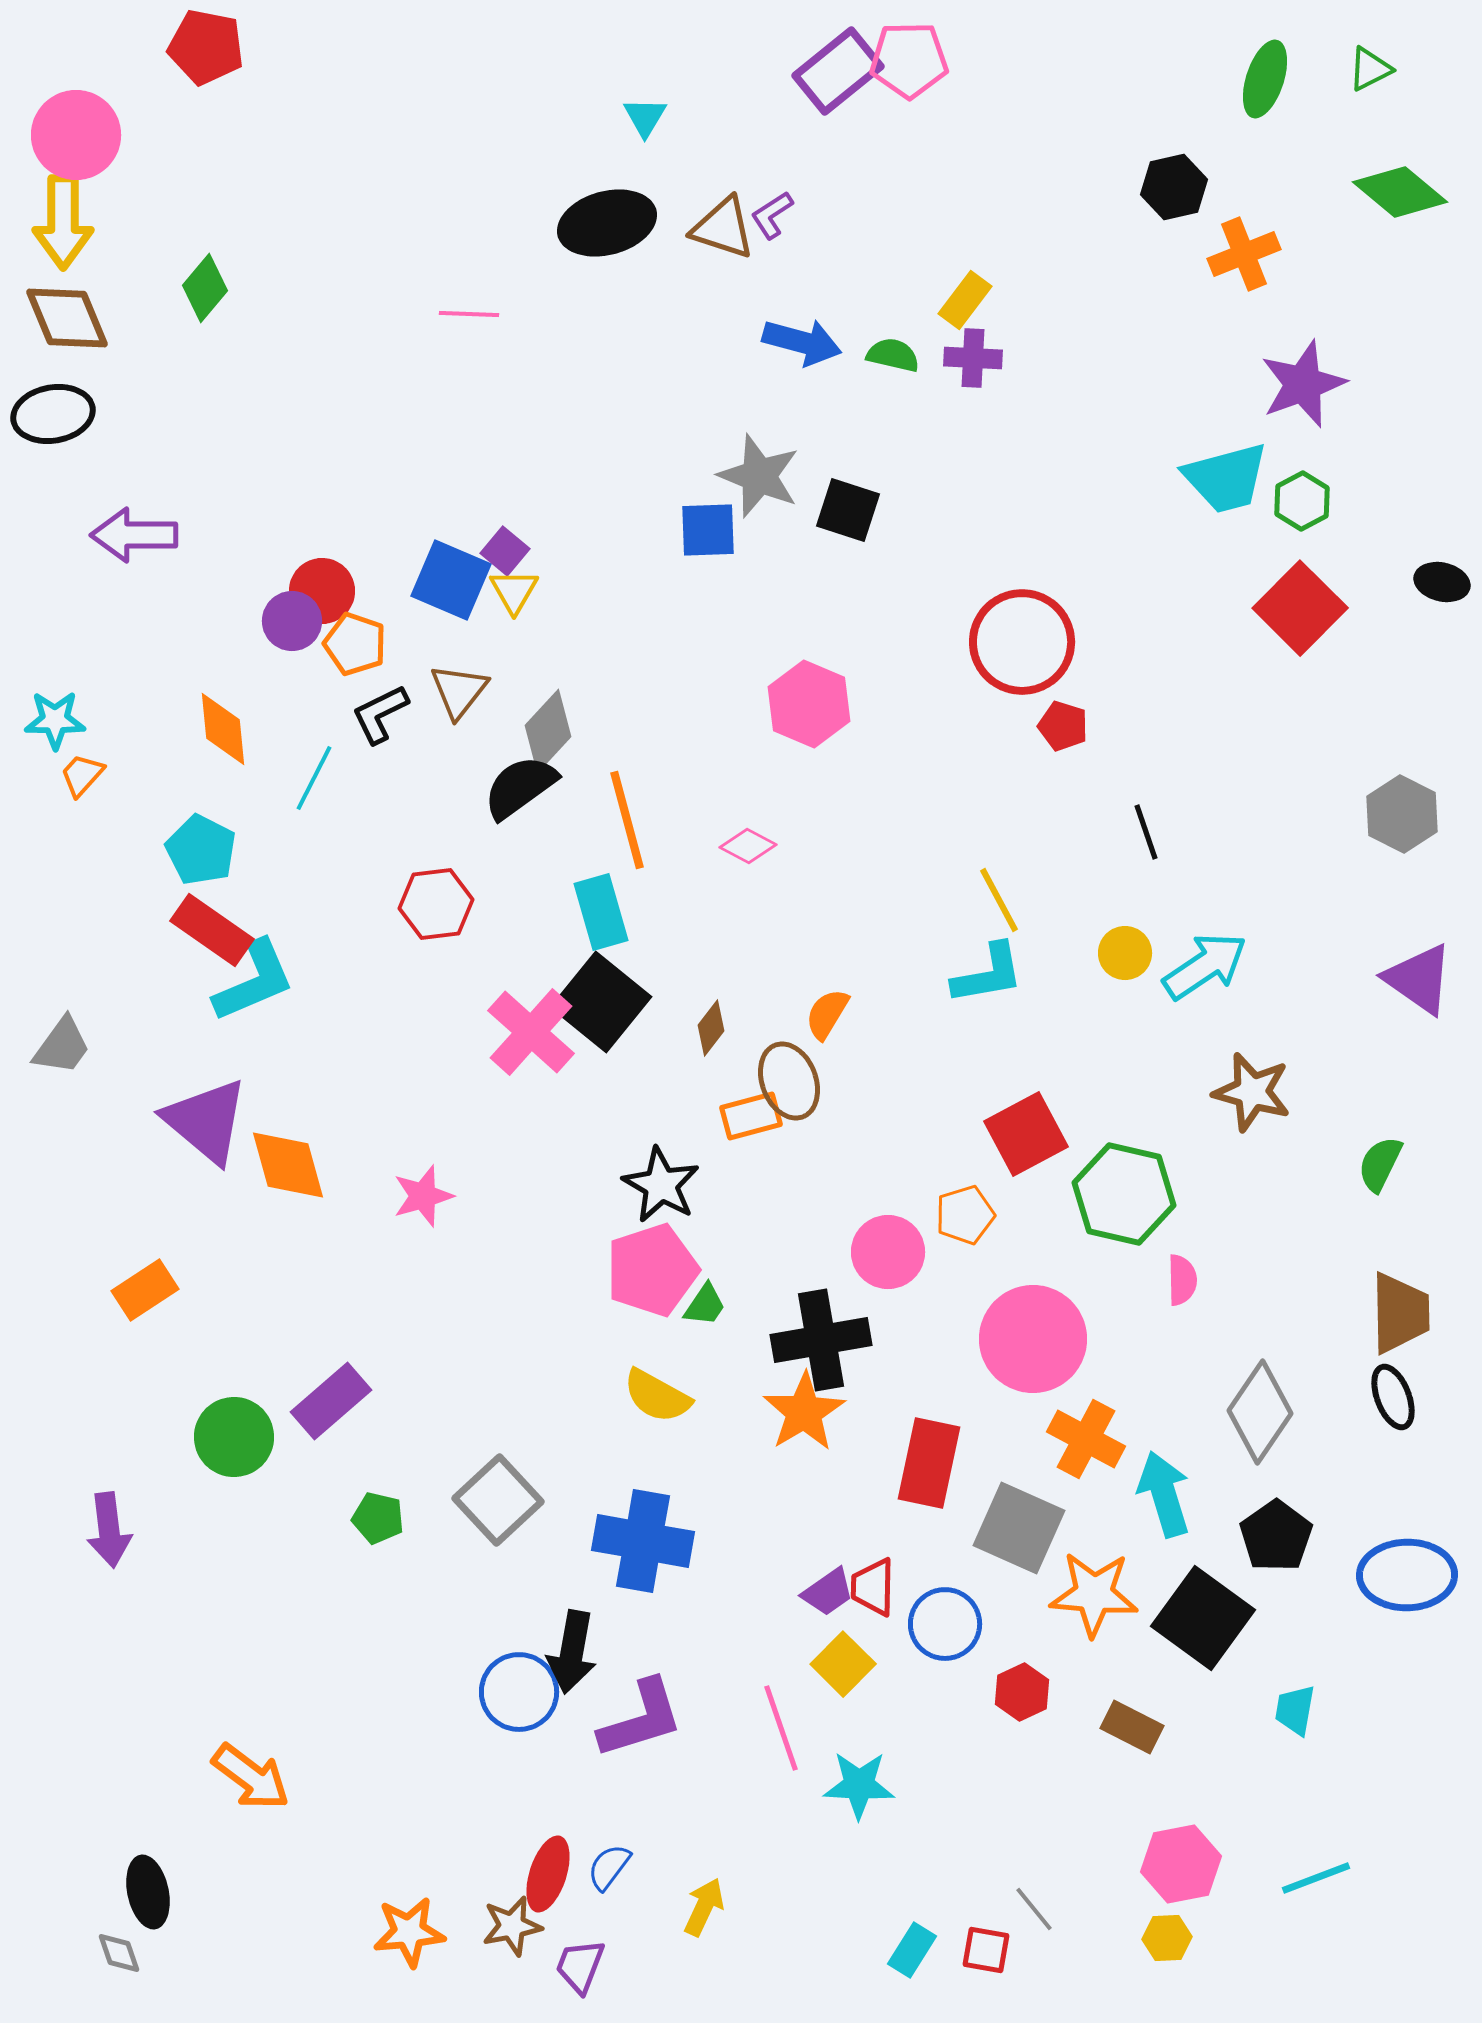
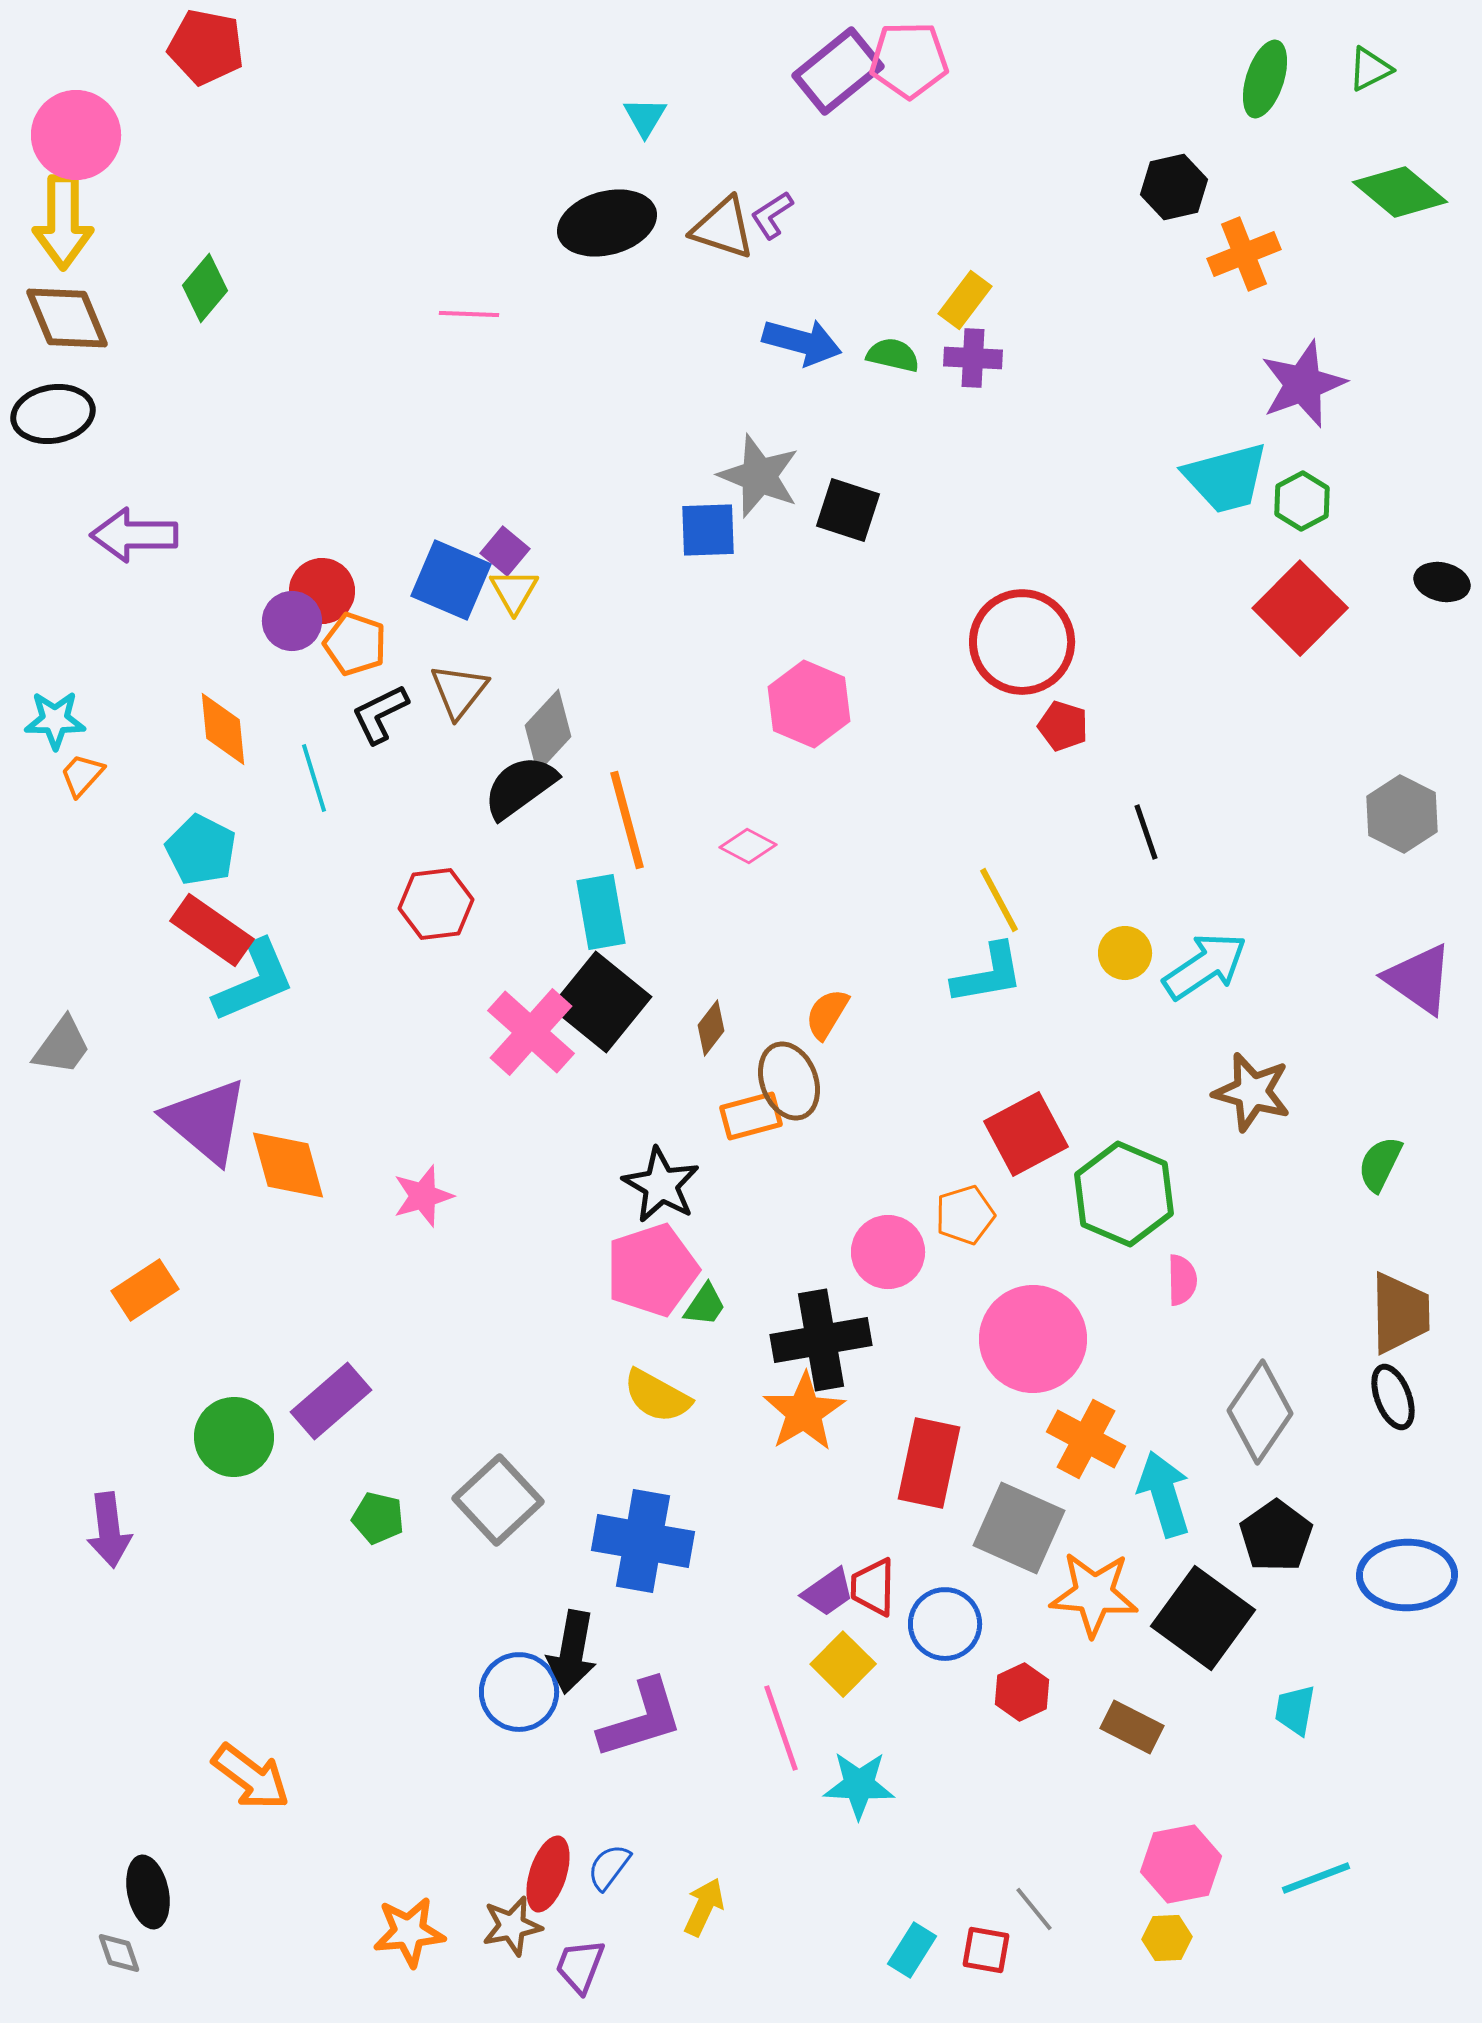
cyan line at (314, 778): rotated 44 degrees counterclockwise
cyan rectangle at (601, 912): rotated 6 degrees clockwise
green hexagon at (1124, 1194): rotated 10 degrees clockwise
